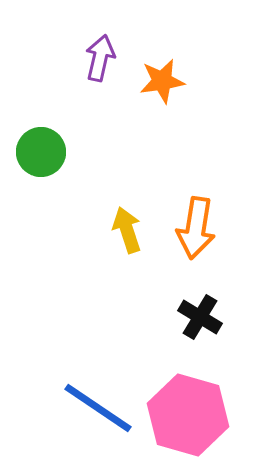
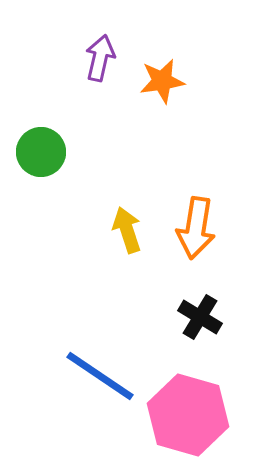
blue line: moved 2 px right, 32 px up
